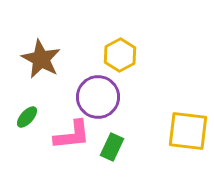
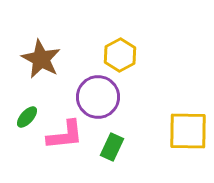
yellow square: rotated 6 degrees counterclockwise
pink L-shape: moved 7 px left
